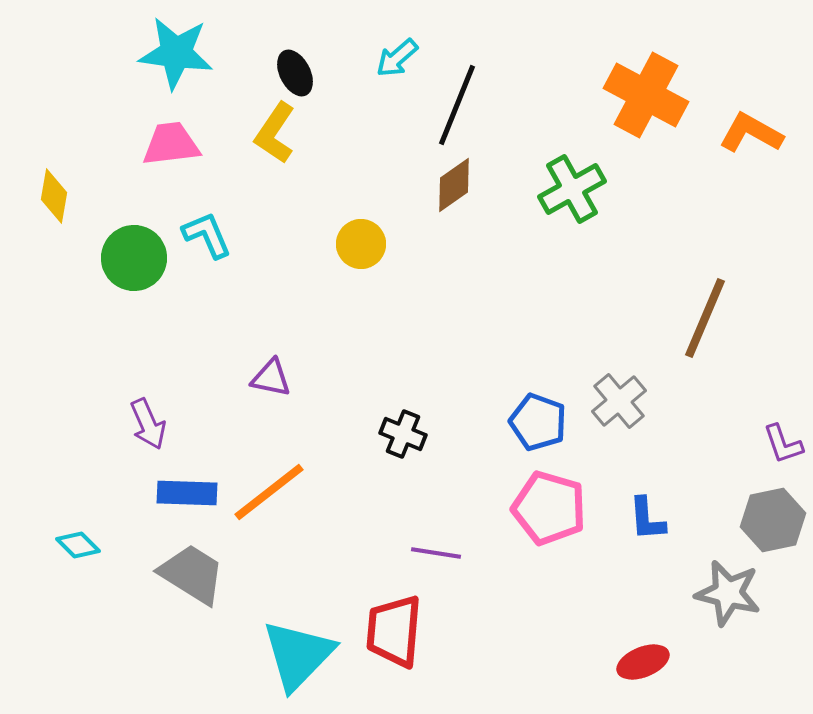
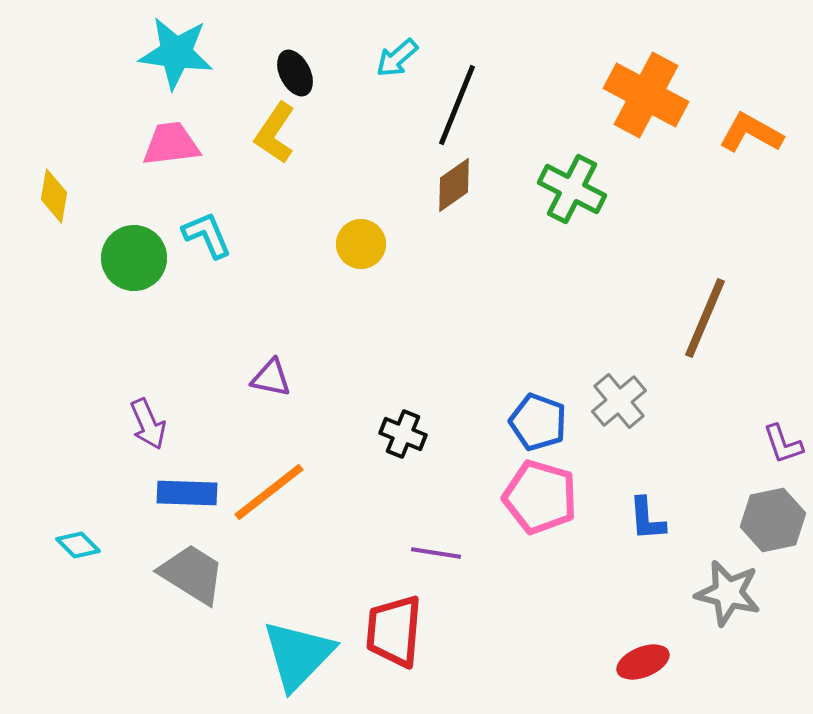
green cross: rotated 34 degrees counterclockwise
pink pentagon: moved 9 px left, 11 px up
